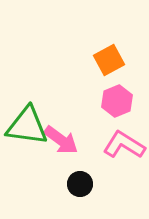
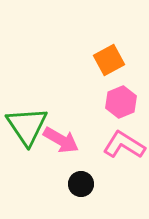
pink hexagon: moved 4 px right, 1 px down
green triangle: rotated 48 degrees clockwise
pink arrow: rotated 6 degrees counterclockwise
black circle: moved 1 px right
